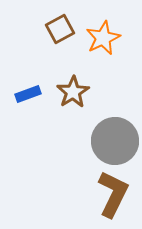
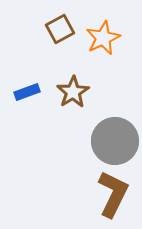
blue rectangle: moved 1 px left, 2 px up
